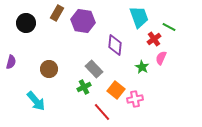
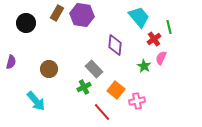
cyan trapezoid: rotated 20 degrees counterclockwise
purple hexagon: moved 1 px left, 6 px up
green line: rotated 48 degrees clockwise
green star: moved 2 px right, 1 px up
pink cross: moved 2 px right, 2 px down
